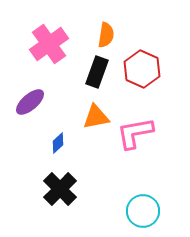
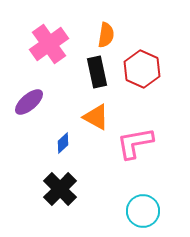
black rectangle: rotated 32 degrees counterclockwise
purple ellipse: moved 1 px left
orange triangle: rotated 40 degrees clockwise
pink L-shape: moved 10 px down
blue diamond: moved 5 px right
